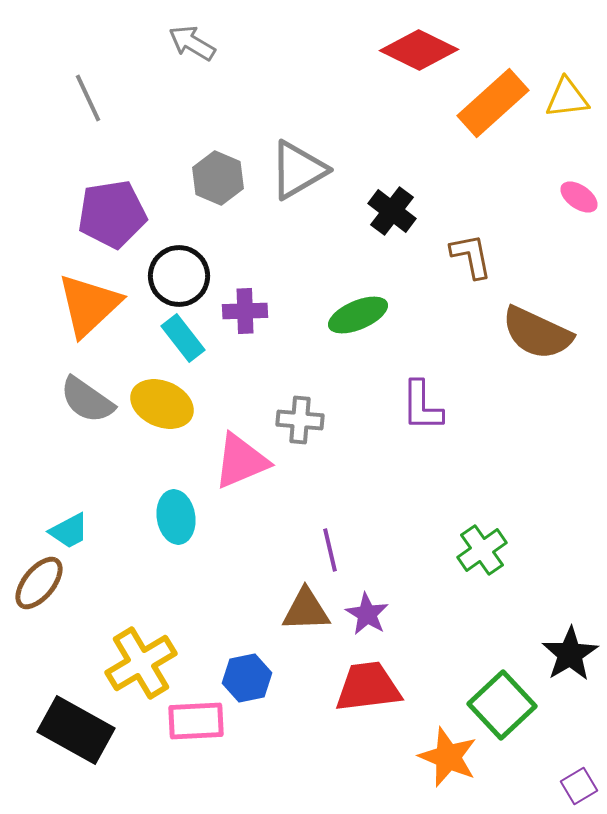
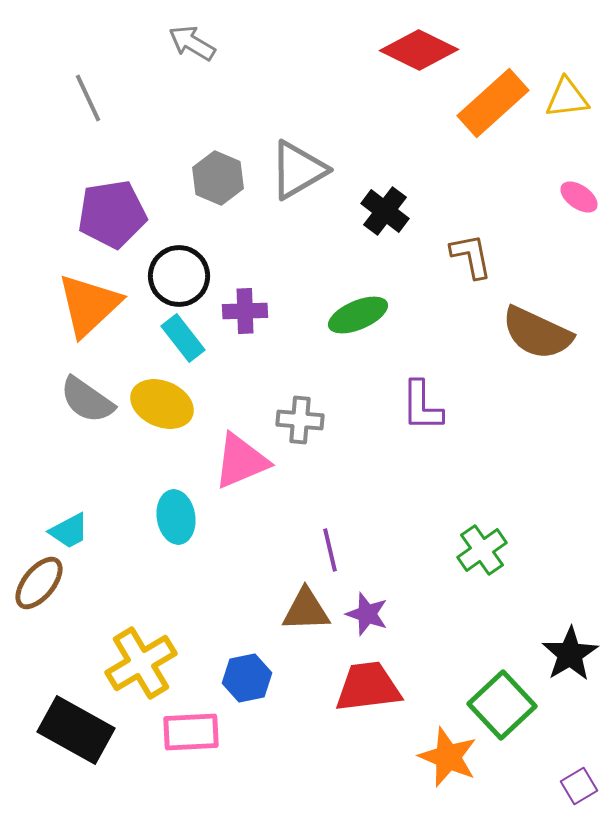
black cross: moved 7 px left
purple star: rotated 12 degrees counterclockwise
pink rectangle: moved 5 px left, 11 px down
